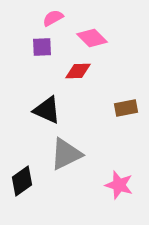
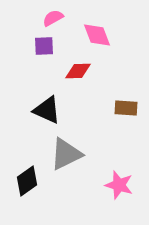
pink diamond: moved 5 px right, 3 px up; rotated 24 degrees clockwise
purple square: moved 2 px right, 1 px up
brown rectangle: rotated 15 degrees clockwise
black diamond: moved 5 px right
